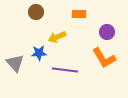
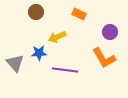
orange rectangle: rotated 24 degrees clockwise
purple circle: moved 3 px right
